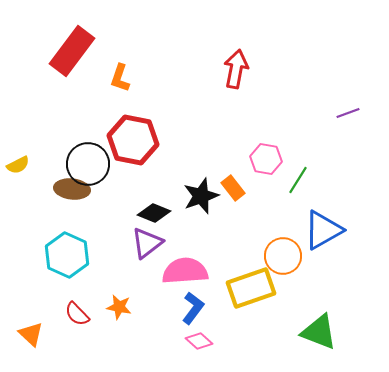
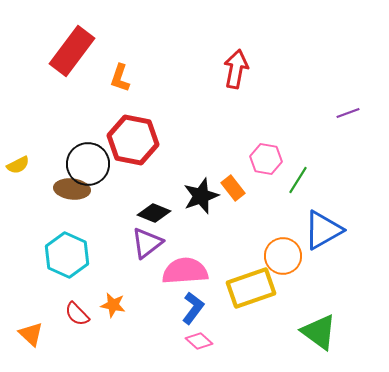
orange star: moved 6 px left, 2 px up
green triangle: rotated 15 degrees clockwise
